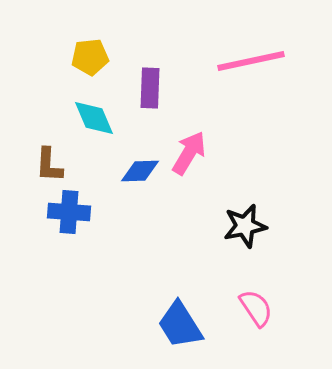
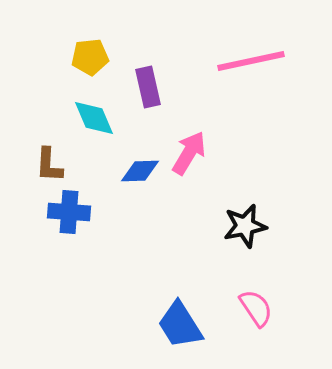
purple rectangle: moved 2 px left, 1 px up; rotated 15 degrees counterclockwise
